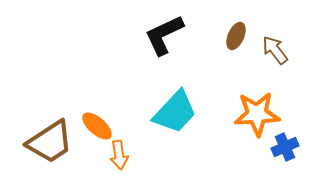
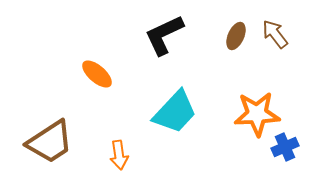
brown arrow: moved 16 px up
orange ellipse: moved 52 px up
